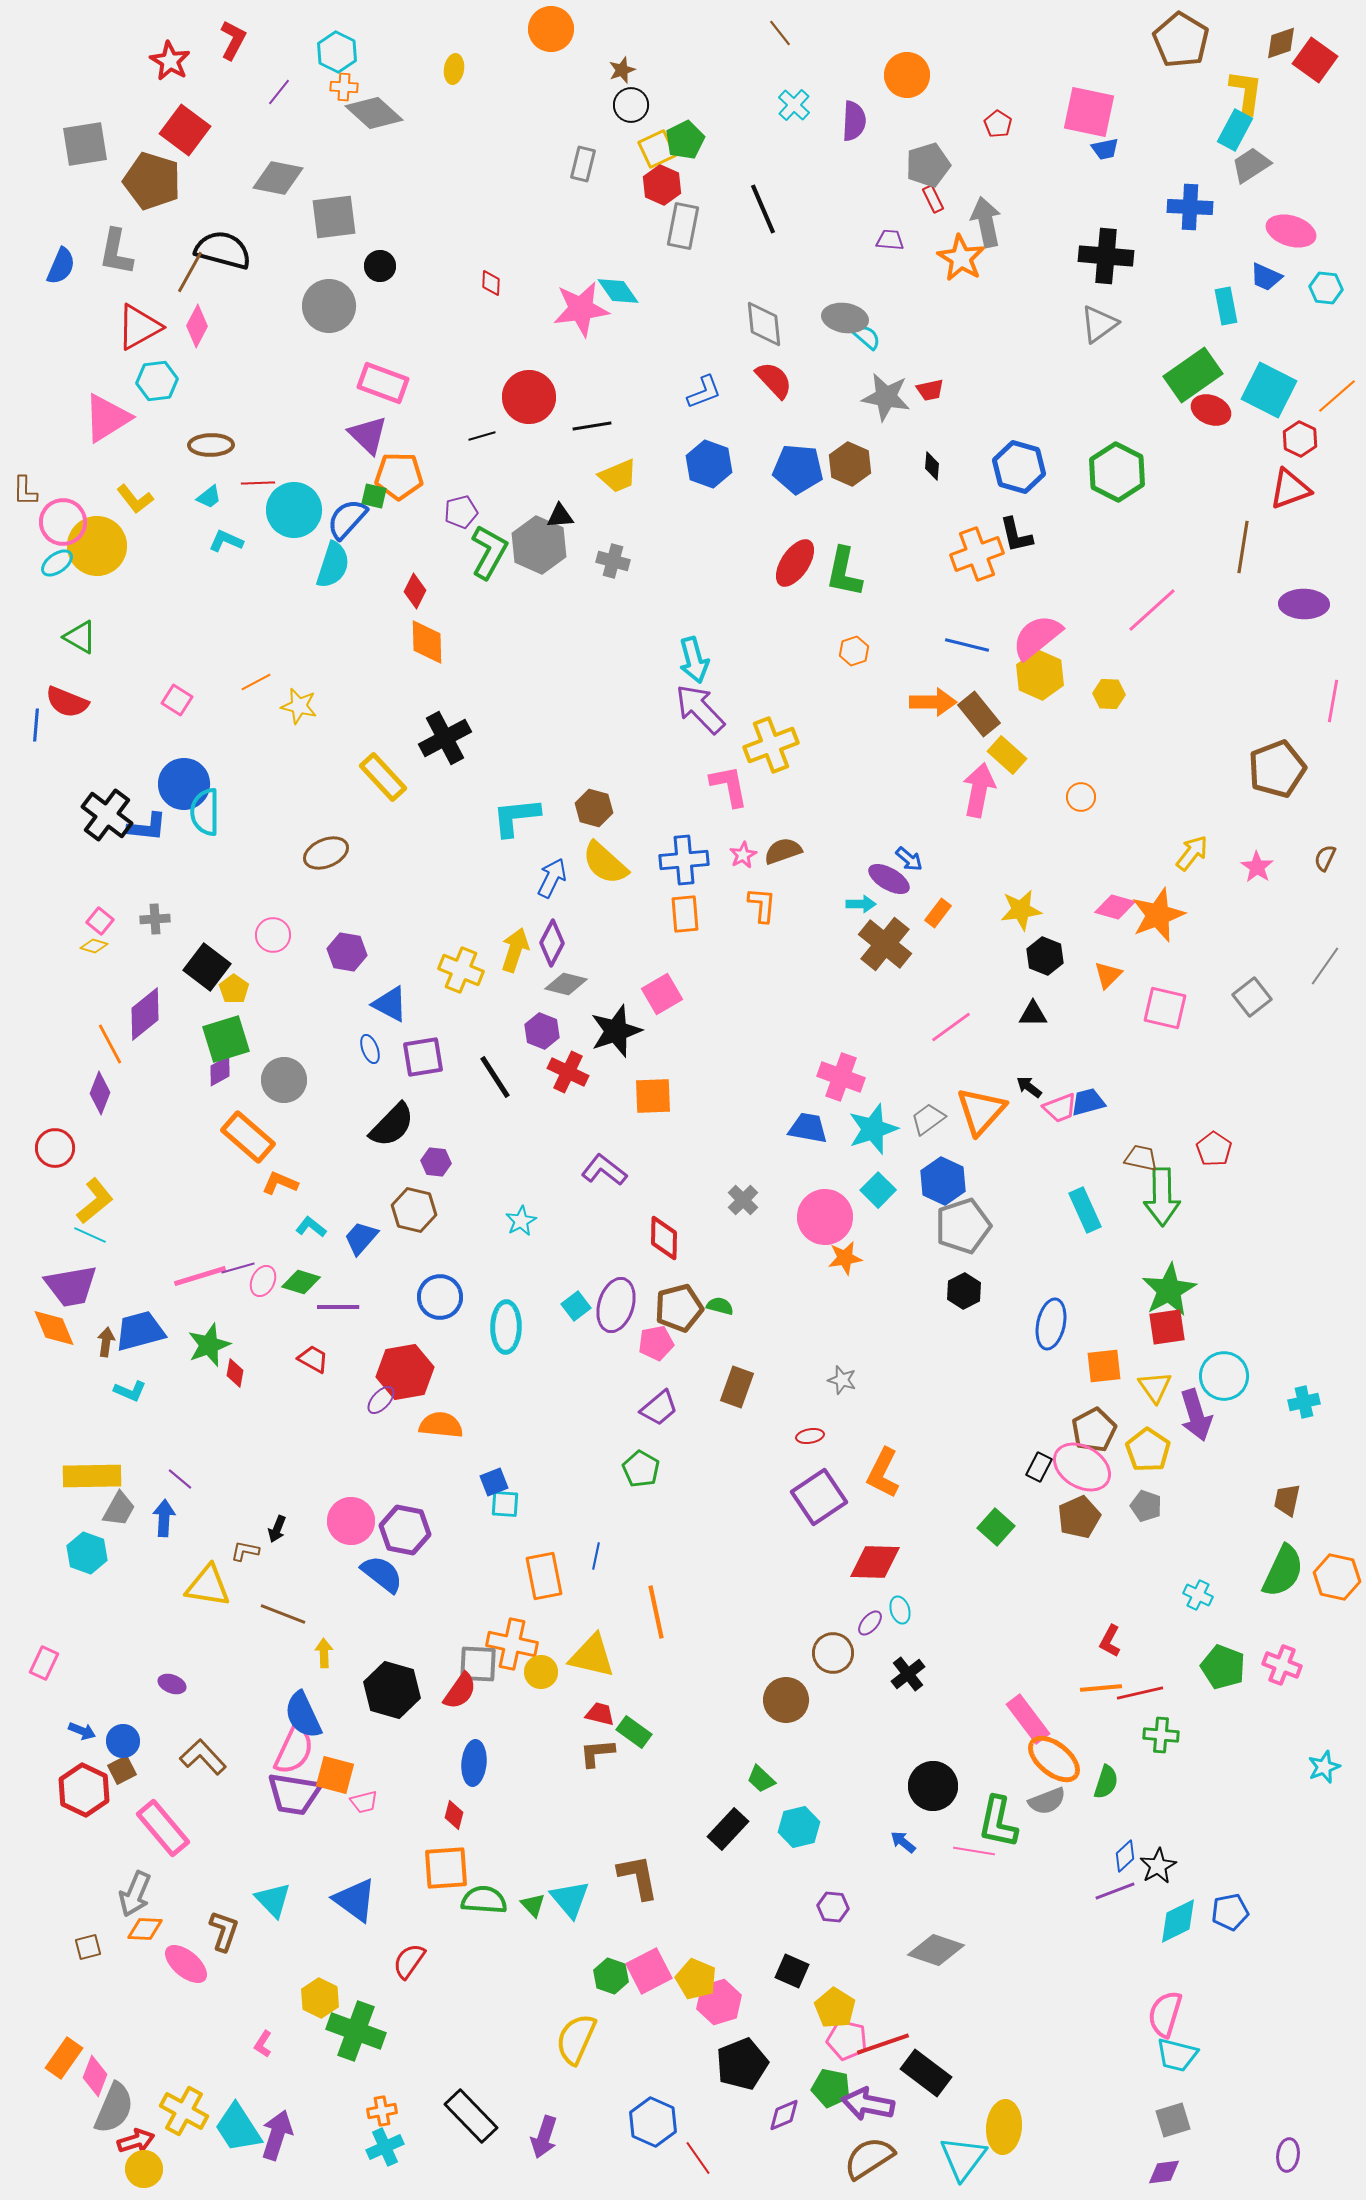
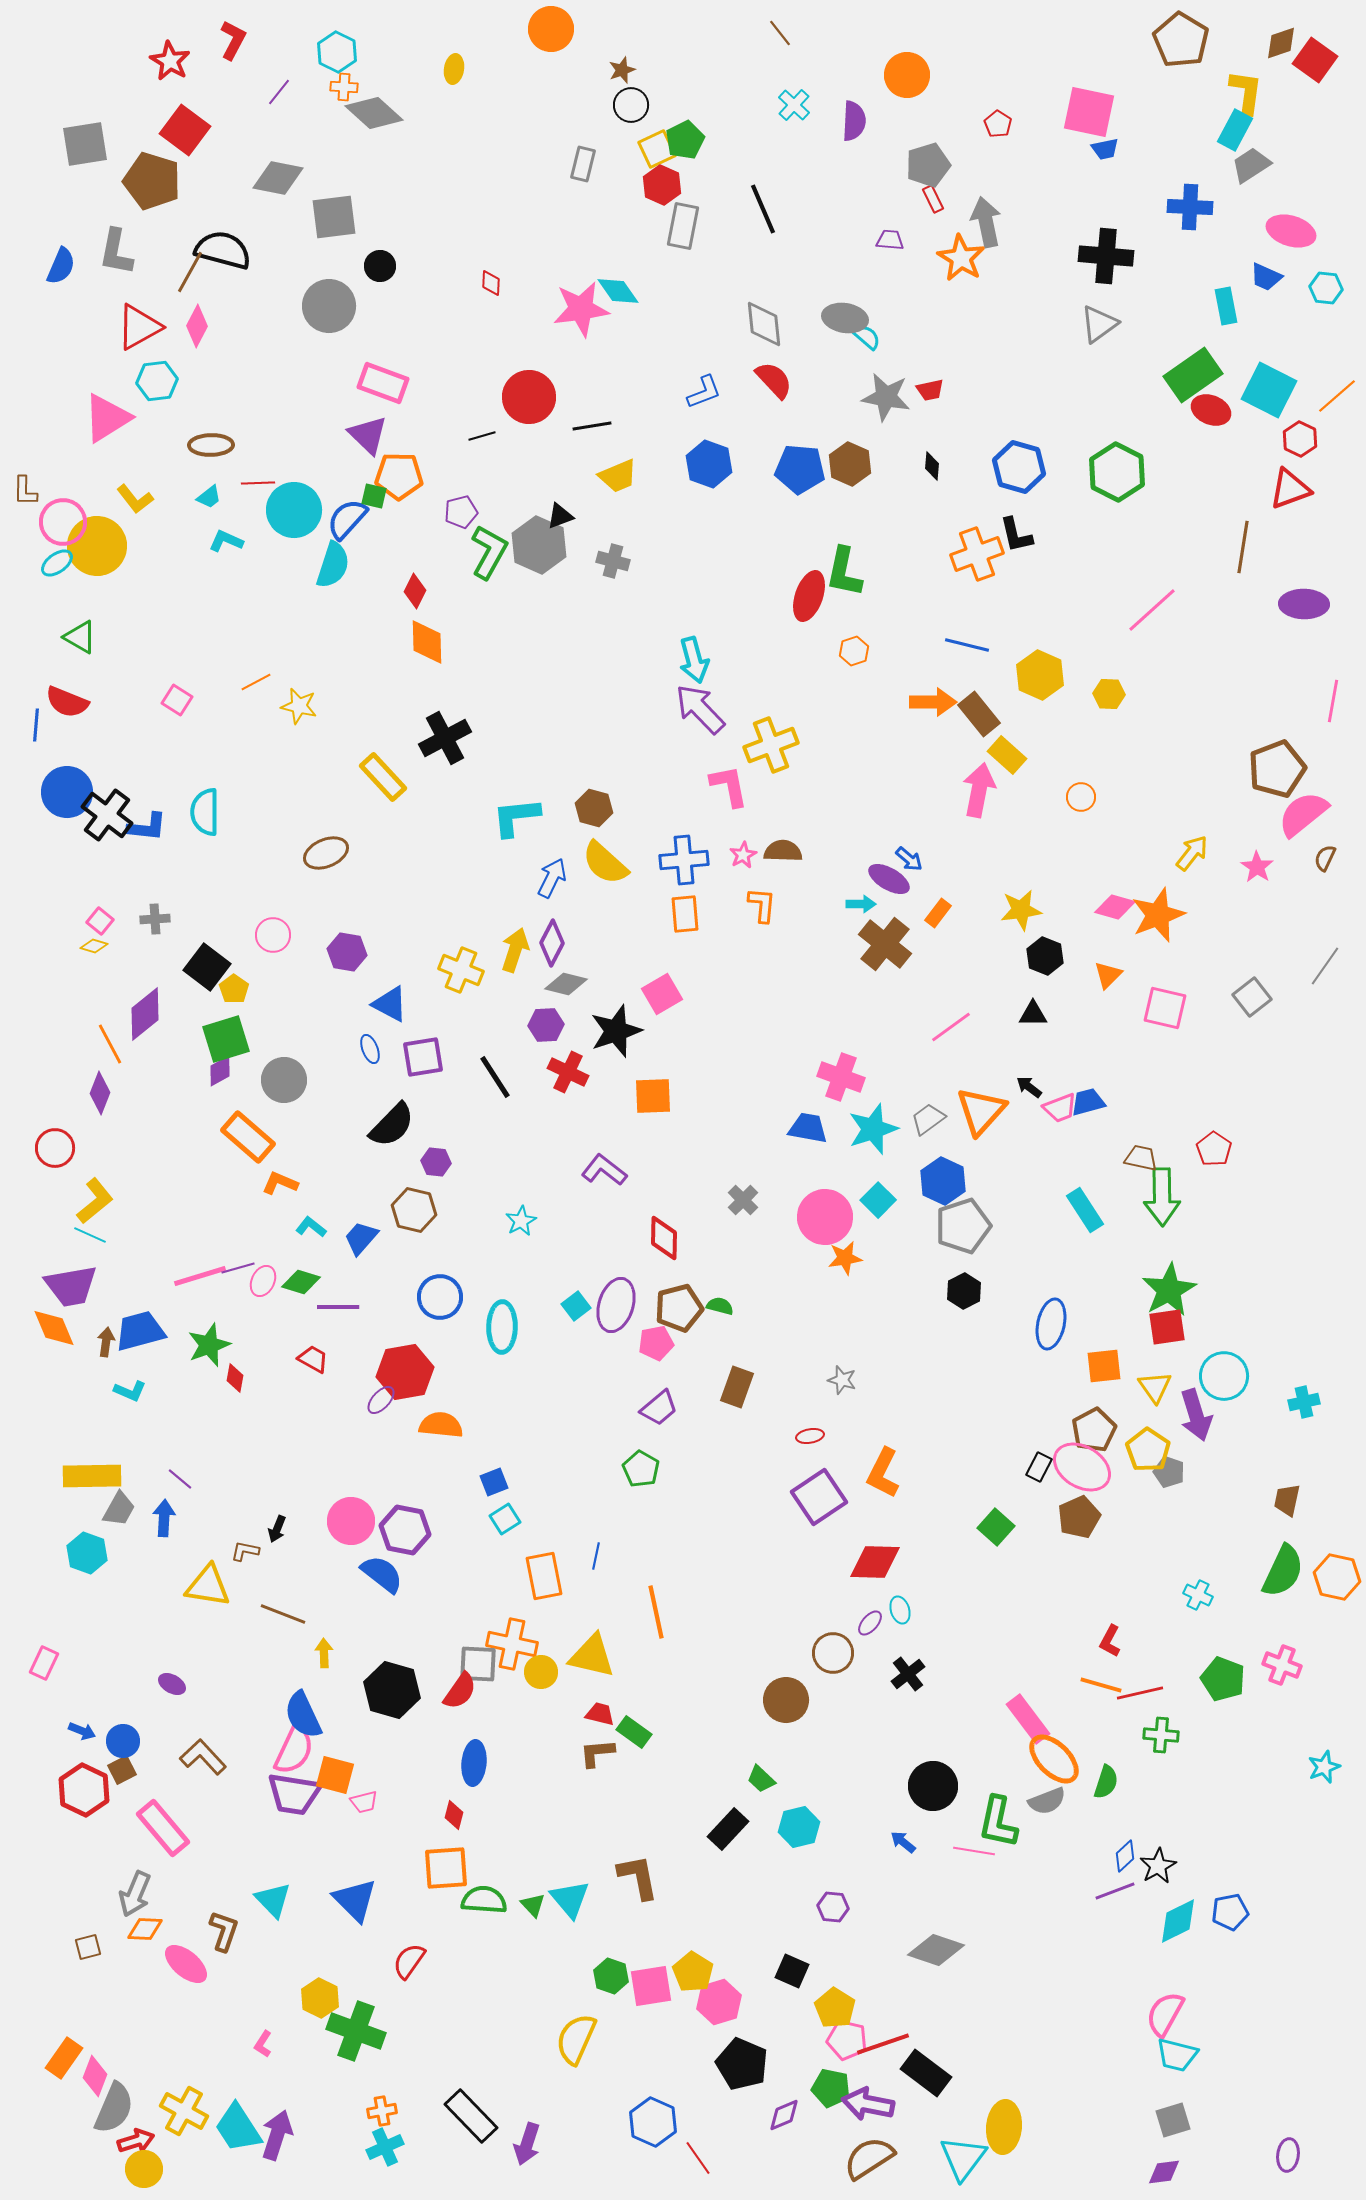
blue pentagon at (798, 469): moved 2 px right
black triangle at (560, 516): rotated 16 degrees counterclockwise
red ellipse at (795, 563): moved 14 px right, 33 px down; rotated 15 degrees counterclockwise
pink semicircle at (1037, 637): moved 266 px right, 177 px down
blue circle at (184, 784): moved 117 px left, 8 px down
brown semicircle at (783, 851): rotated 21 degrees clockwise
purple hexagon at (542, 1031): moved 4 px right, 6 px up; rotated 24 degrees counterclockwise
cyan square at (878, 1190): moved 10 px down
cyan rectangle at (1085, 1210): rotated 9 degrees counterclockwise
cyan ellipse at (506, 1327): moved 4 px left
red diamond at (235, 1373): moved 5 px down
cyan square at (505, 1504): moved 15 px down; rotated 36 degrees counterclockwise
gray pentagon at (1146, 1506): moved 23 px right, 34 px up
green pentagon at (1223, 1667): moved 12 px down
purple ellipse at (172, 1684): rotated 8 degrees clockwise
orange line at (1101, 1688): moved 3 px up; rotated 21 degrees clockwise
orange ellipse at (1054, 1759): rotated 6 degrees clockwise
blue triangle at (355, 1900): rotated 9 degrees clockwise
pink square at (649, 1971): moved 2 px right, 15 px down; rotated 18 degrees clockwise
yellow pentagon at (696, 1979): moved 3 px left, 7 px up; rotated 9 degrees clockwise
pink semicircle at (1165, 2014): rotated 12 degrees clockwise
black pentagon at (742, 2064): rotated 27 degrees counterclockwise
purple arrow at (544, 2137): moved 17 px left, 7 px down
